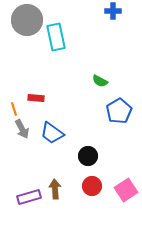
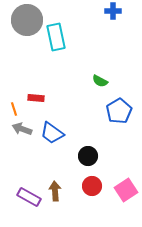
gray arrow: rotated 138 degrees clockwise
brown arrow: moved 2 px down
purple rectangle: rotated 45 degrees clockwise
